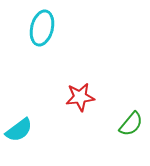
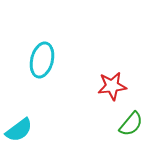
cyan ellipse: moved 32 px down
red star: moved 32 px right, 11 px up
